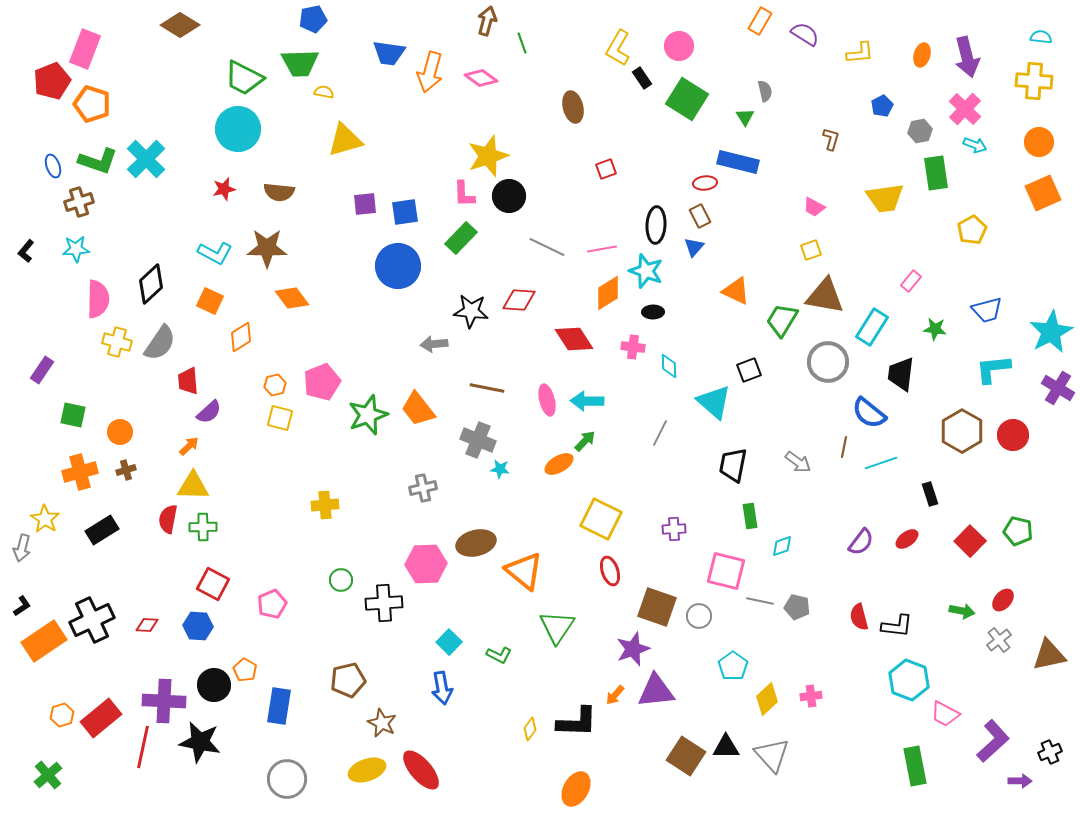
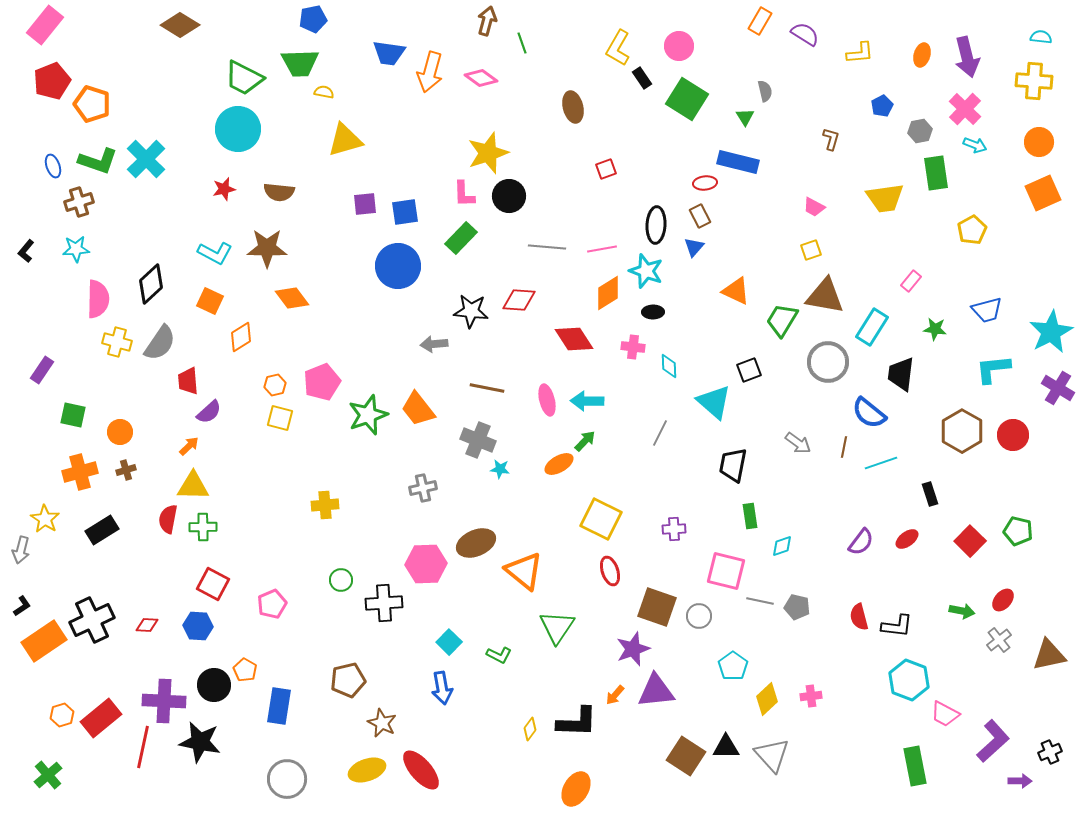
pink rectangle at (85, 49): moved 40 px left, 24 px up; rotated 18 degrees clockwise
yellow star at (488, 156): moved 3 px up
gray line at (547, 247): rotated 21 degrees counterclockwise
gray arrow at (798, 462): moved 19 px up
brown ellipse at (476, 543): rotated 9 degrees counterclockwise
gray arrow at (22, 548): moved 1 px left, 2 px down
